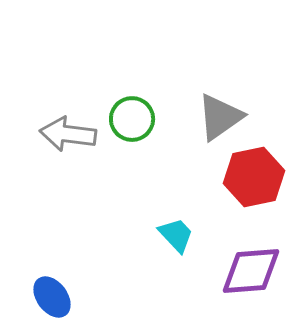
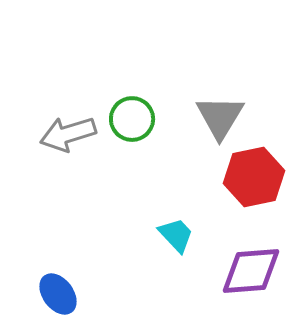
gray triangle: rotated 24 degrees counterclockwise
gray arrow: rotated 24 degrees counterclockwise
blue ellipse: moved 6 px right, 3 px up
